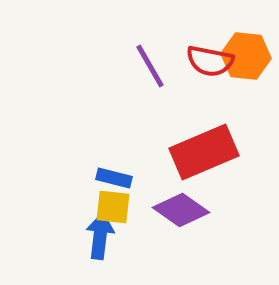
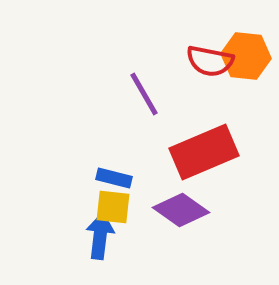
purple line: moved 6 px left, 28 px down
